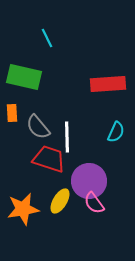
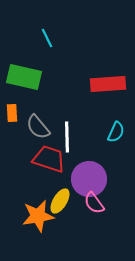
purple circle: moved 2 px up
orange star: moved 15 px right, 7 px down
